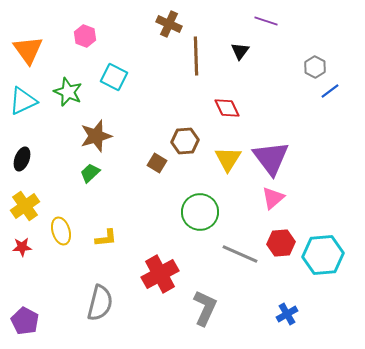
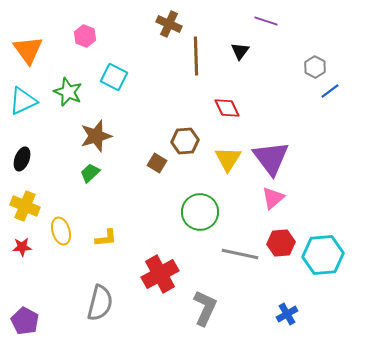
yellow cross: rotated 32 degrees counterclockwise
gray line: rotated 12 degrees counterclockwise
